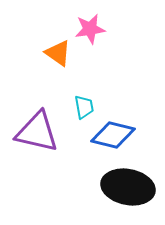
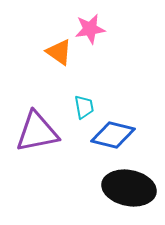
orange triangle: moved 1 px right, 1 px up
purple triangle: rotated 24 degrees counterclockwise
black ellipse: moved 1 px right, 1 px down
